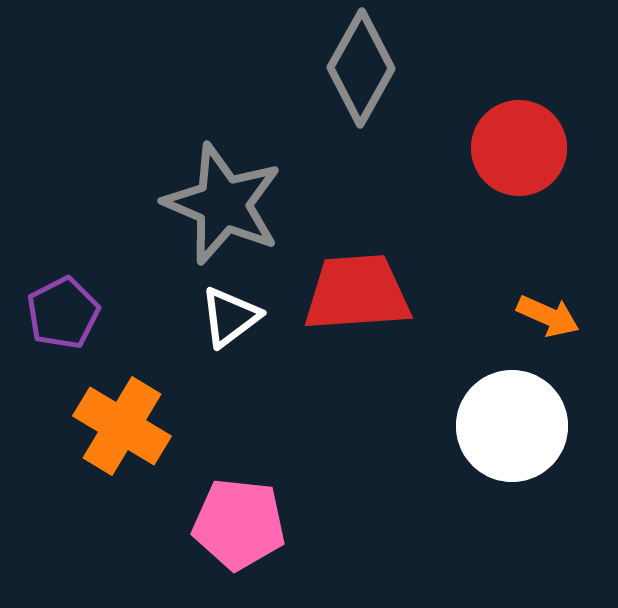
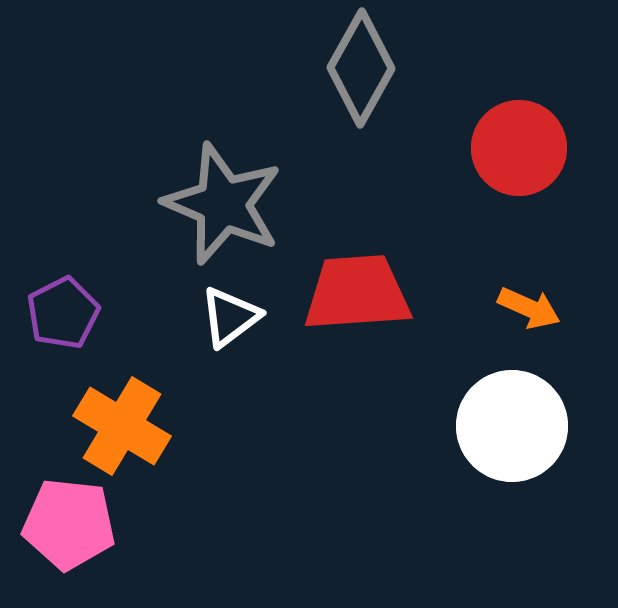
orange arrow: moved 19 px left, 8 px up
pink pentagon: moved 170 px left
